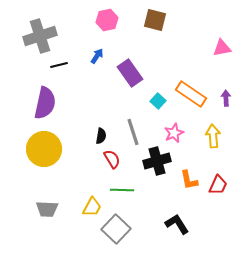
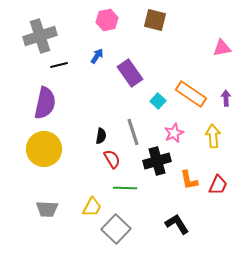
green line: moved 3 px right, 2 px up
